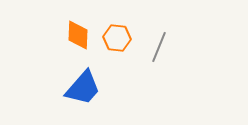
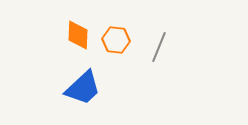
orange hexagon: moved 1 px left, 2 px down
blue trapezoid: rotated 6 degrees clockwise
